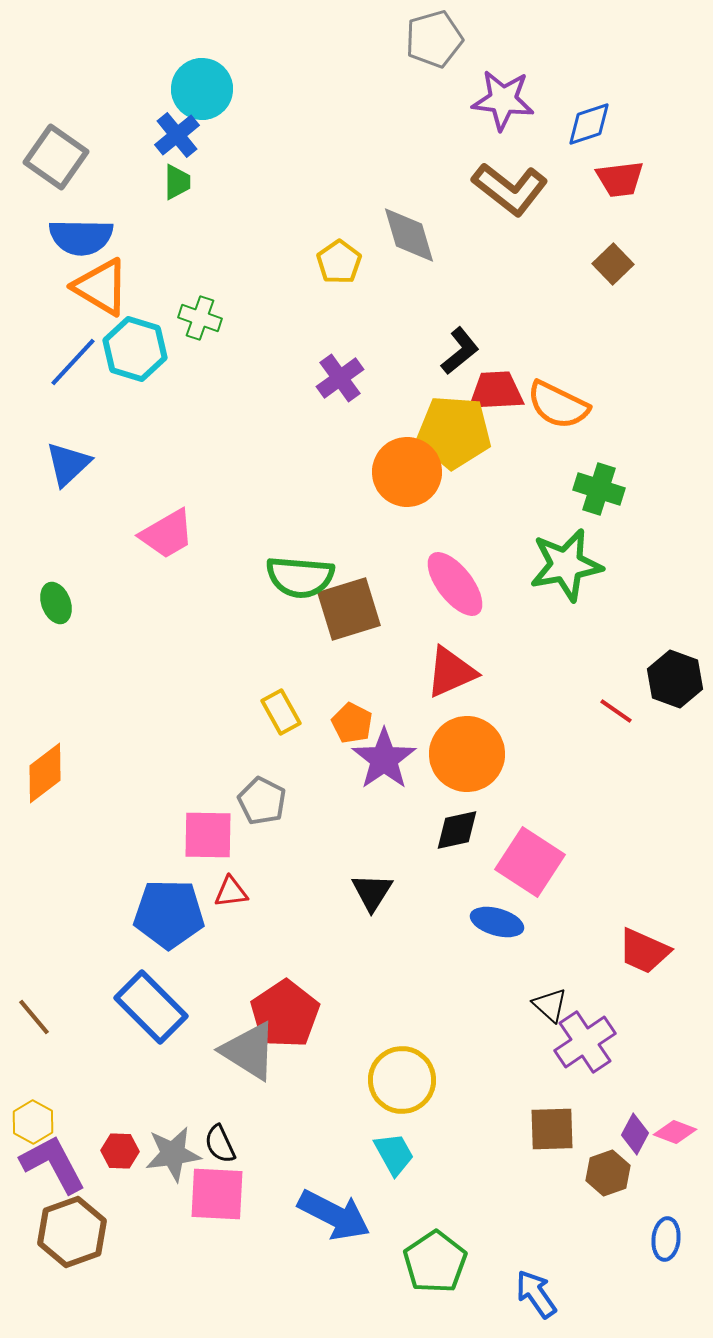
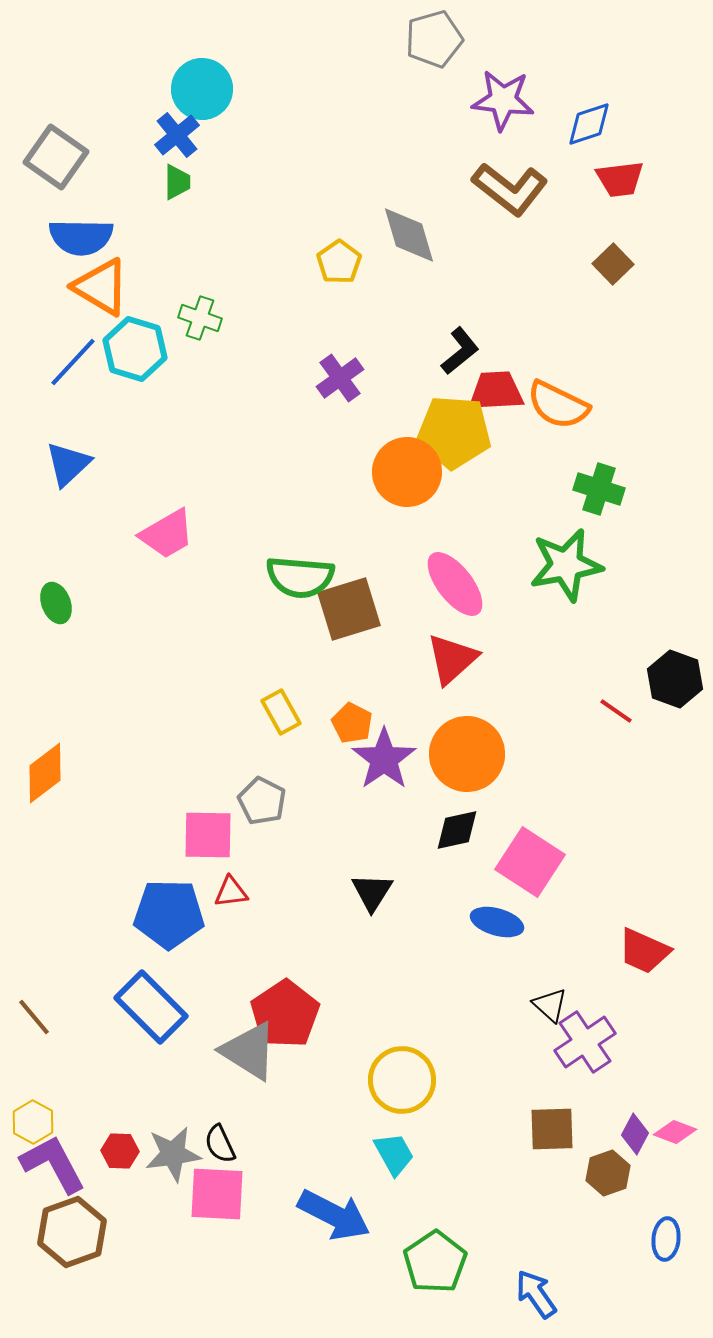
red triangle at (451, 672): moved 1 px right, 13 px up; rotated 18 degrees counterclockwise
